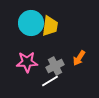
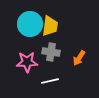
cyan circle: moved 1 px left, 1 px down
gray cross: moved 4 px left, 14 px up; rotated 36 degrees clockwise
white line: rotated 18 degrees clockwise
